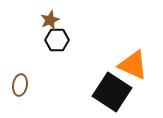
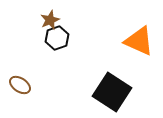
black hexagon: moved 2 px up; rotated 20 degrees counterclockwise
orange triangle: moved 6 px right, 24 px up
brown ellipse: rotated 65 degrees counterclockwise
